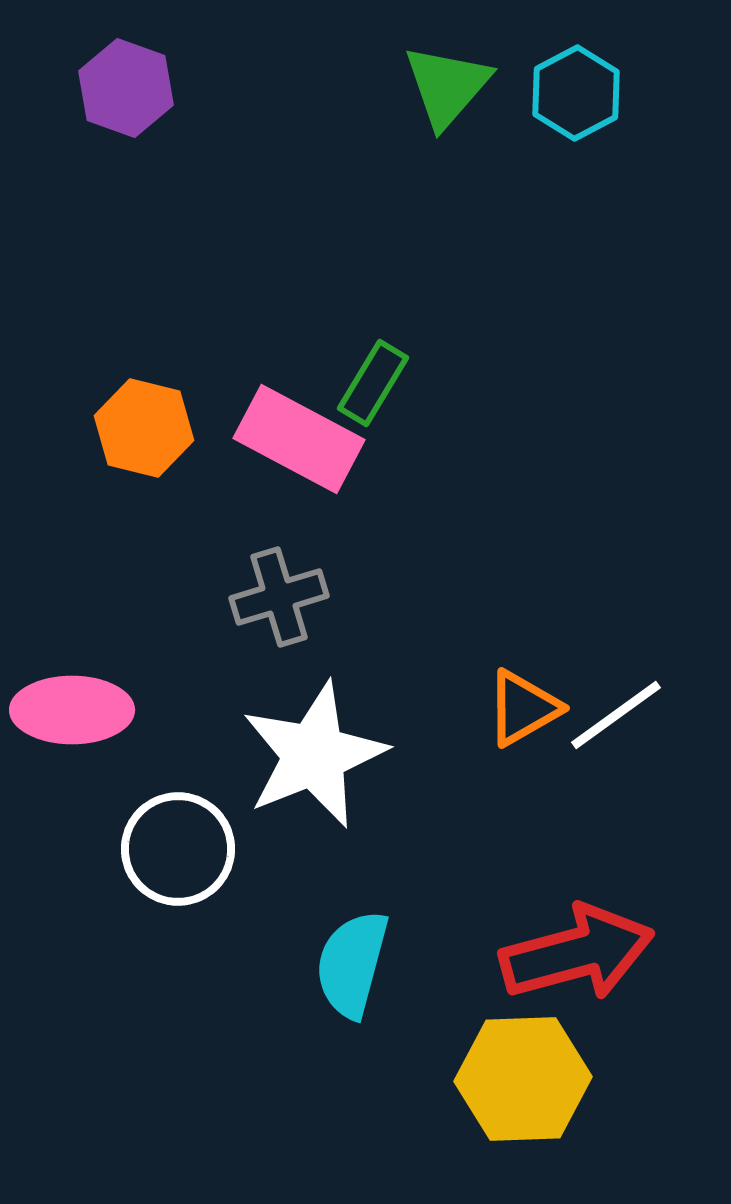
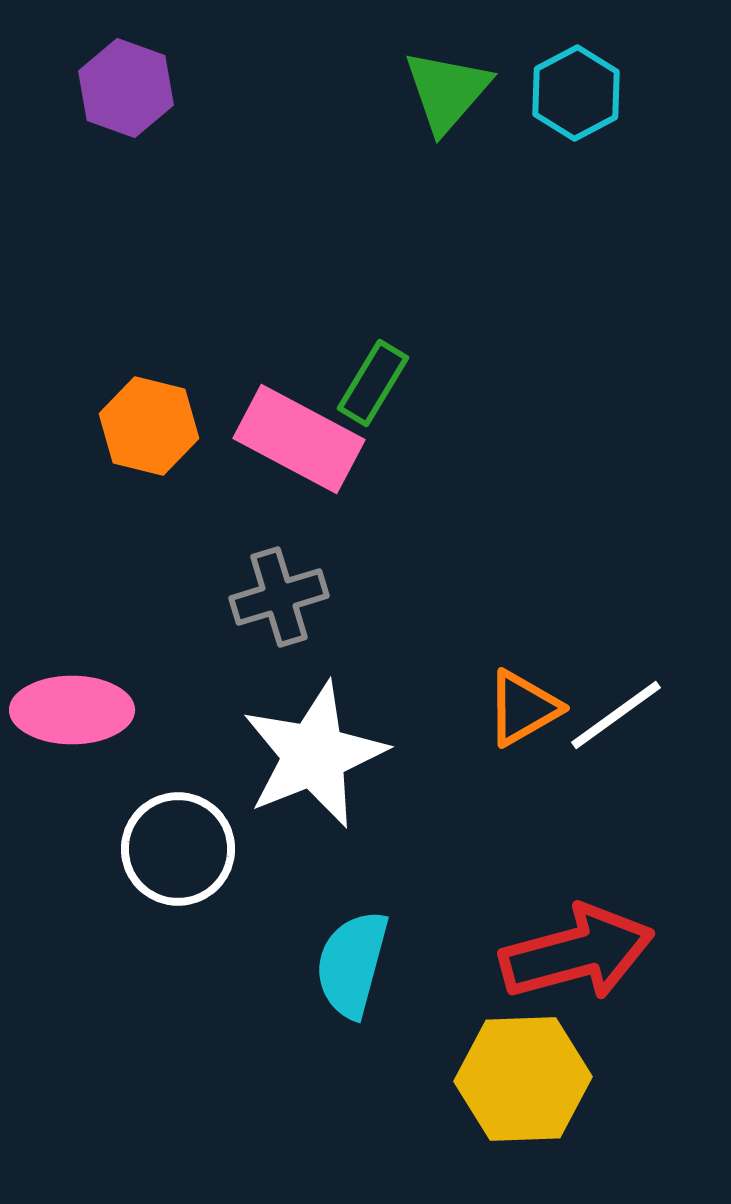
green triangle: moved 5 px down
orange hexagon: moved 5 px right, 2 px up
